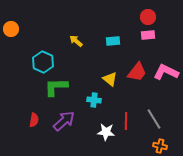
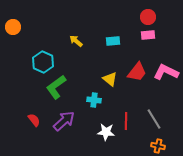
orange circle: moved 2 px right, 2 px up
green L-shape: rotated 35 degrees counterclockwise
red semicircle: rotated 48 degrees counterclockwise
orange cross: moved 2 px left
